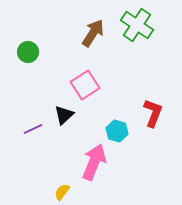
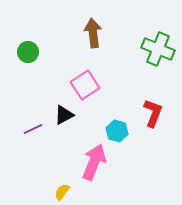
green cross: moved 21 px right, 24 px down; rotated 12 degrees counterclockwise
brown arrow: rotated 40 degrees counterclockwise
black triangle: rotated 15 degrees clockwise
